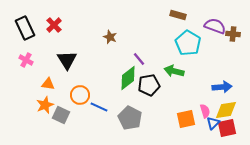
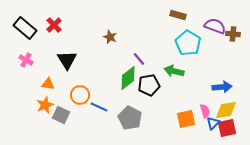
black rectangle: rotated 25 degrees counterclockwise
